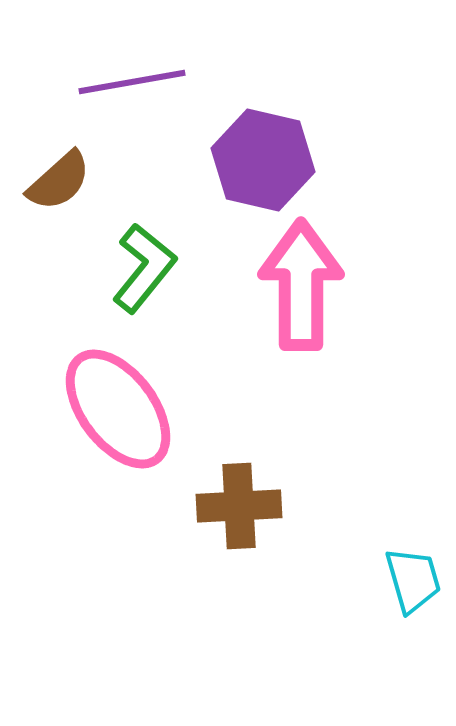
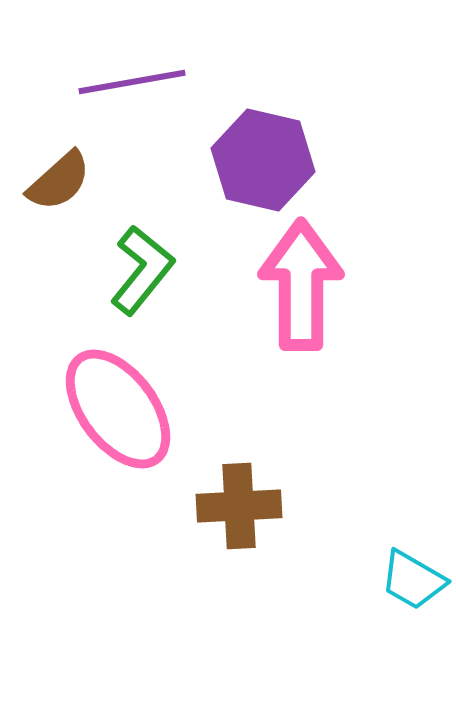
green L-shape: moved 2 px left, 2 px down
cyan trapezoid: rotated 136 degrees clockwise
